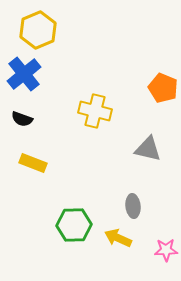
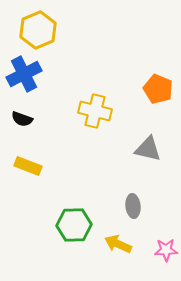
blue cross: rotated 12 degrees clockwise
orange pentagon: moved 5 px left, 1 px down
yellow rectangle: moved 5 px left, 3 px down
yellow arrow: moved 6 px down
